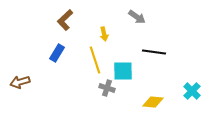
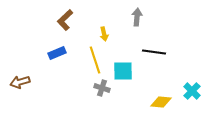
gray arrow: rotated 120 degrees counterclockwise
blue rectangle: rotated 36 degrees clockwise
gray cross: moved 5 px left
yellow diamond: moved 8 px right
